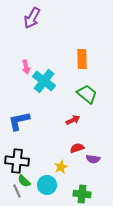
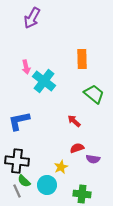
green trapezoid: moved 7 px right
red arrow: moved 1 px right, 1 px down; rotated 112 degrees counterclockwise
